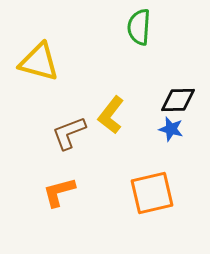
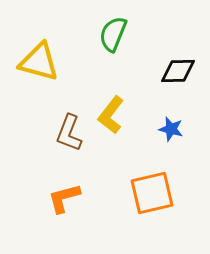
green semicircle: moved 26 px left, 7 px down; rotated 18 degrees clockwise
black diamond: moved 29 px up
brown L-shape: rotated 48 degrees counterclockwise
orange L-shape: moved 5 px right, 6 px down
